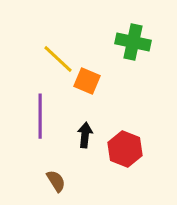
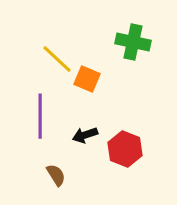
yellow line: moved 1 px left
orange square: moved 2 px up
black arrow: rotated 115 degrees counterclockwise
brown semicircle: moved 6 px up
